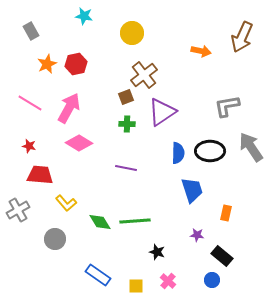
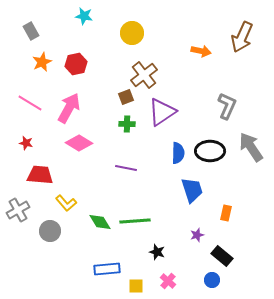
orange star: moved 5 px left, 2 px up
gray L-shape: rotated 124 degrees clockwise
red star: moved 3 px left, 3 px up
purple star: rotated 24 degrees counterclockwise
gray circle: moved 5 px left, 8 px up
blue rectangle: moved 9 px right, 6 px up; rotated 40 degrees counterclockwise
